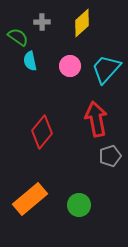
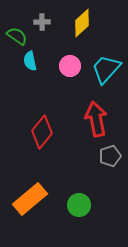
green semicircle: moved 1 px left, 1 px up
